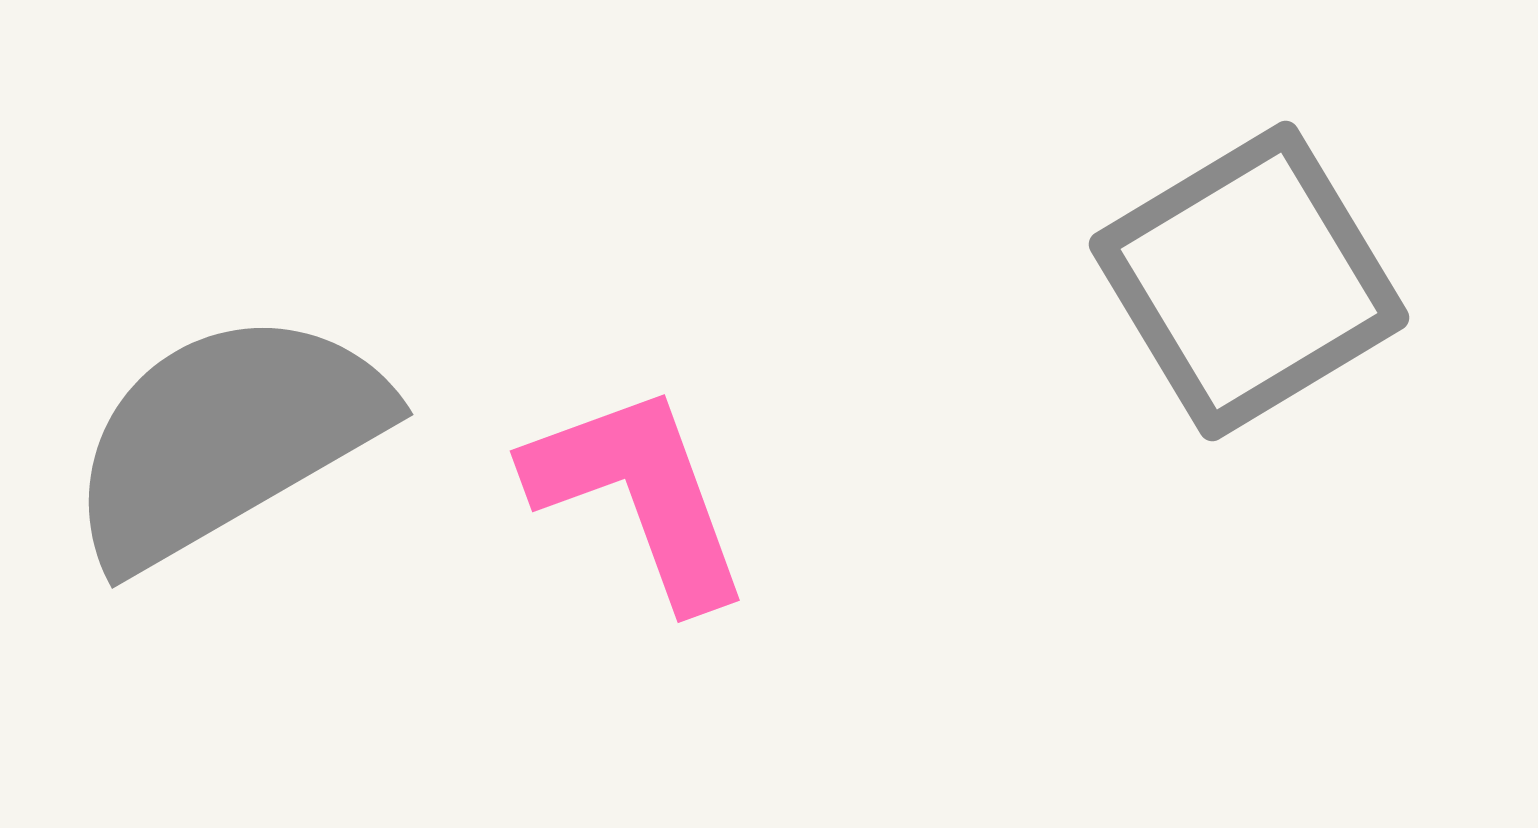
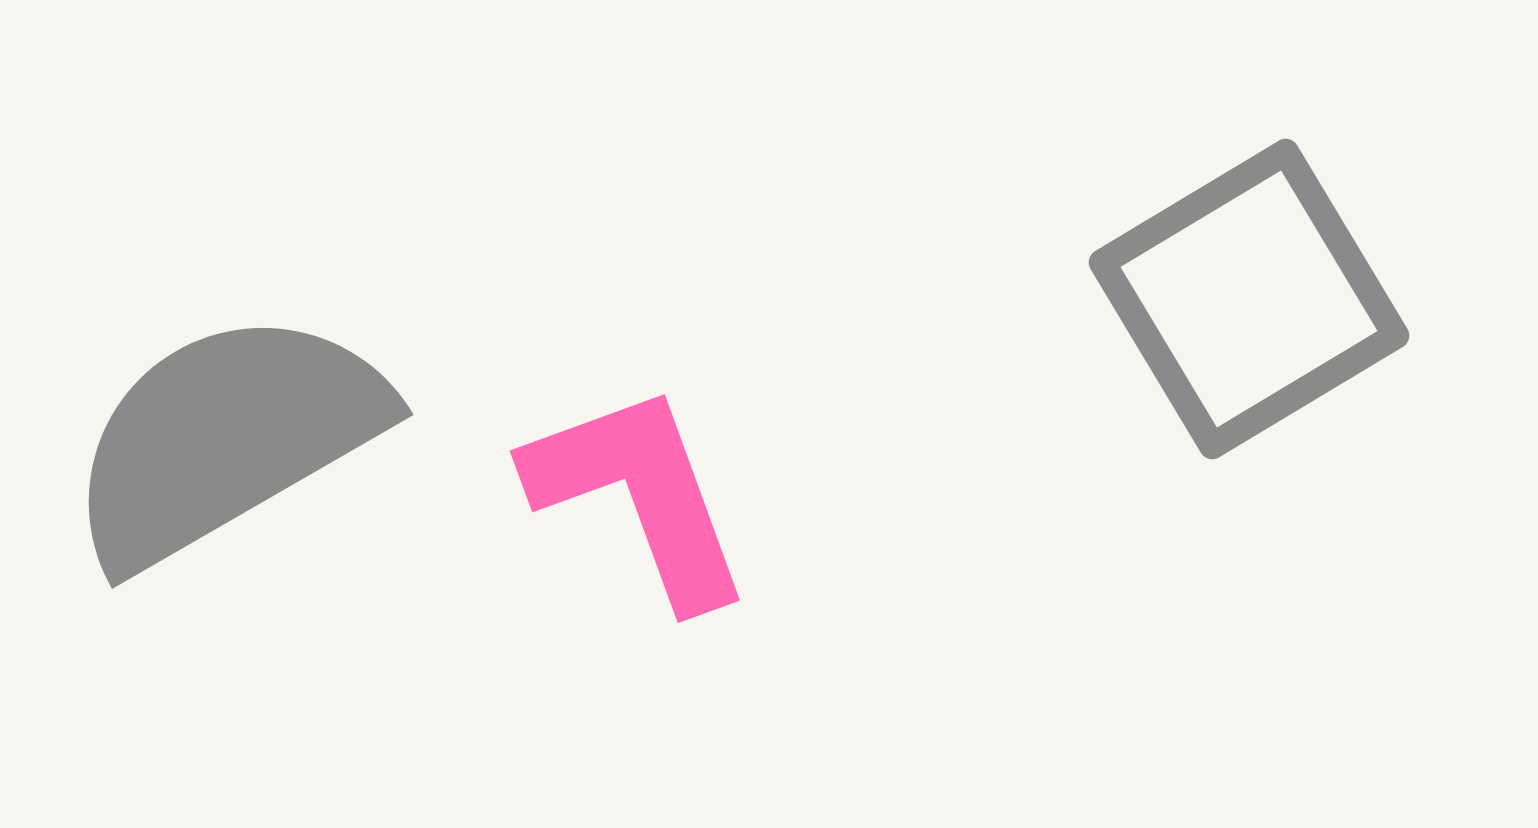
gray square: moved 18 px down
